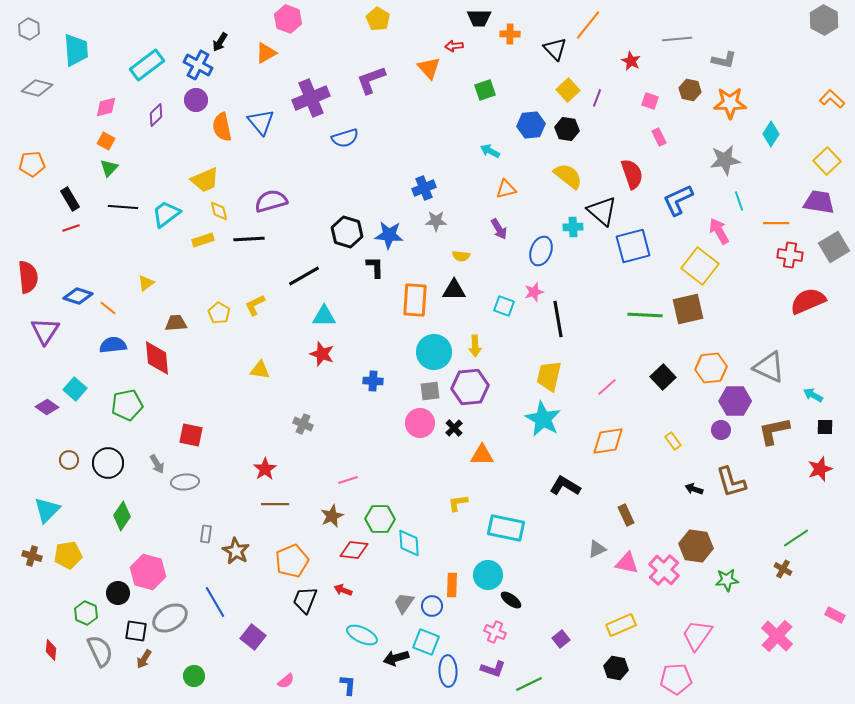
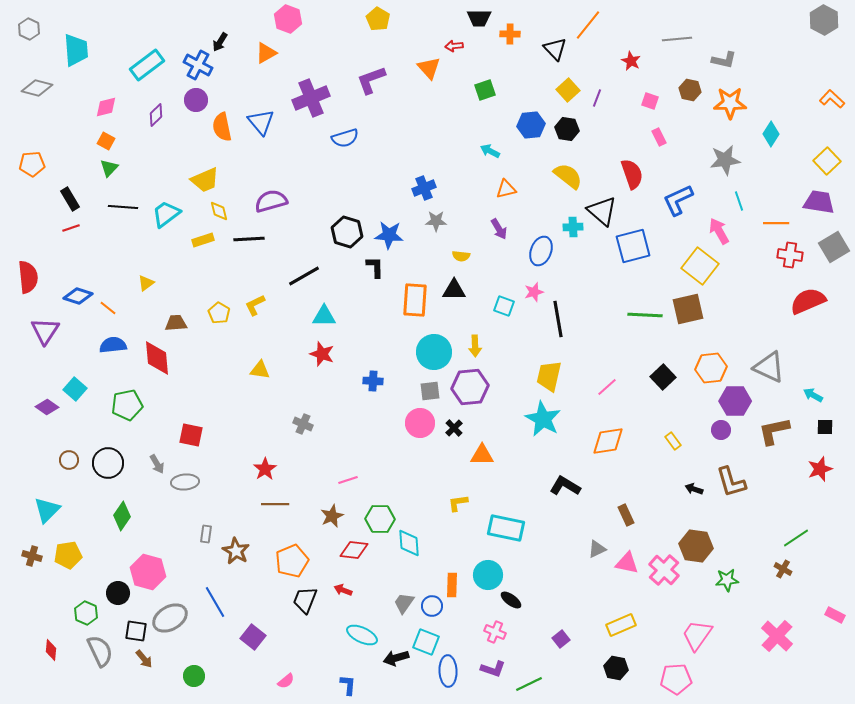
brown arrow at (144, 659): rotated 72 degrees counterclockwise
